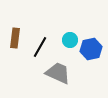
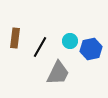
cyan circle: moved 1 px down
gray trapezoid: rotated 92 degrees clockwise
